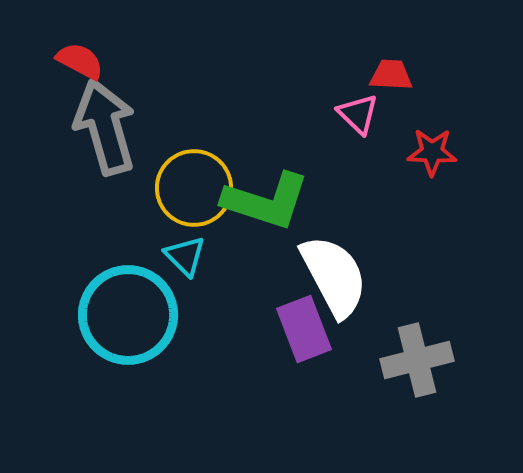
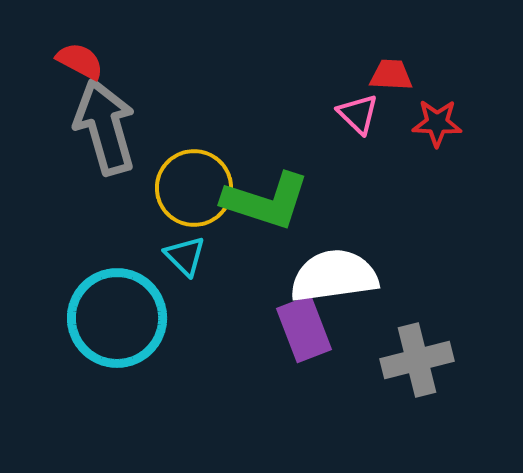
red star: moved 5 px right, 29 px up
white semicircle: rotated 70 degrees counterclockwise
cyan circle: moved 11 px left, 3 px down
